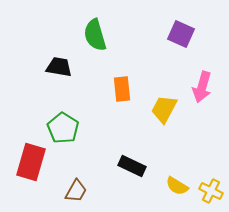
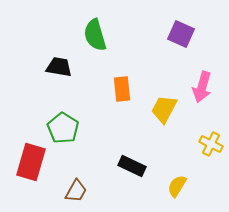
yellow semicircle: rotated 90 degrees clockwise
yellow cross: moved 47 px up
